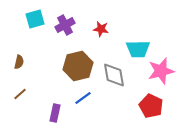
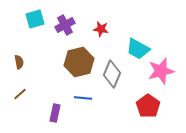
cyan trapezoid: rotated 30 degrees clockwise
brown semicircle: rotated 24 degrees counterclockwise
brown hexagon: moved 1 px right, 4 px up
gray diamond: moved 2 px left, 1 px up; rotated 32 degrees clockwise
blue line: rotated 42 degrees clockwise
red pentagon: moved 3 px left; rotated 10 degrees clockwise
